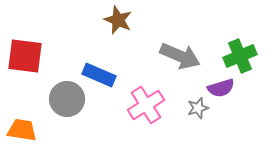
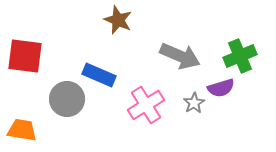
gray star: moved 4 px left, 5 px up; rotated 15 degrees counterclockwise
